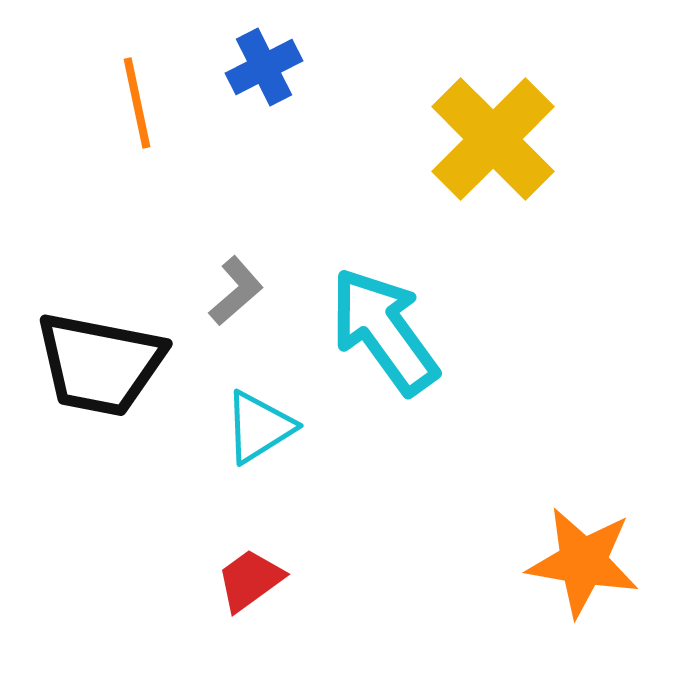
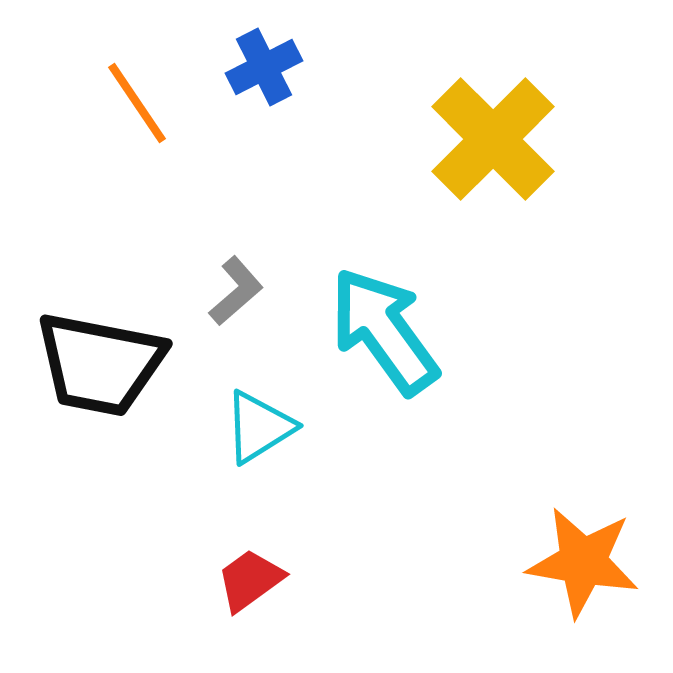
orange line: rotated 22 degrees counterclockwise
